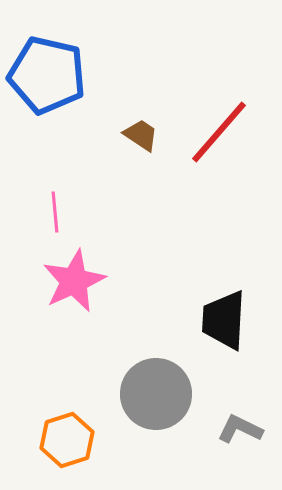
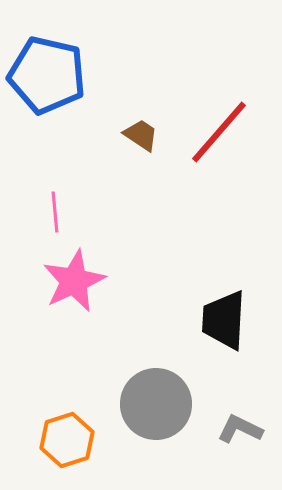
gray circle: moved 10 px down
